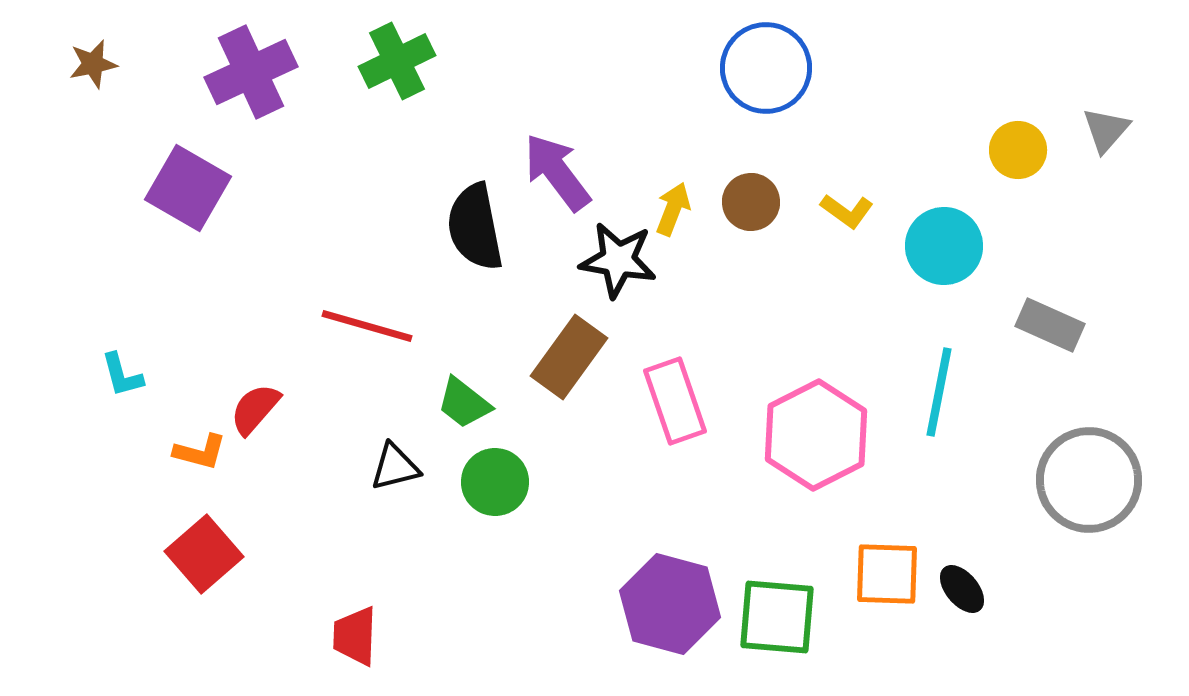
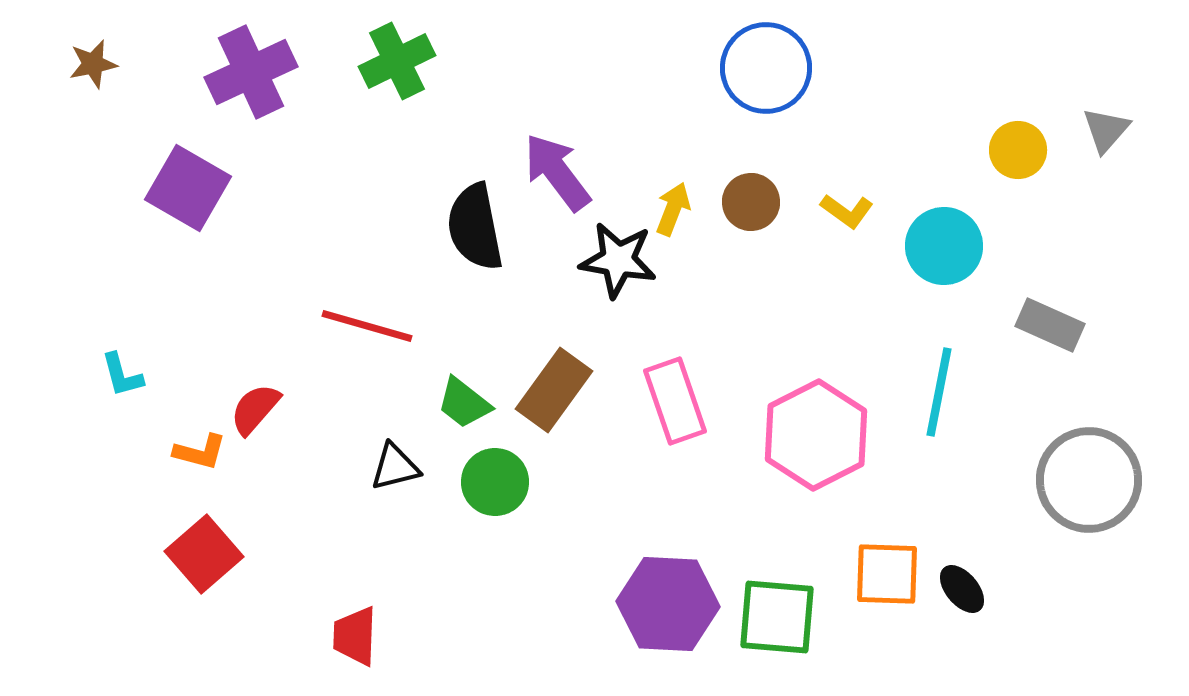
brown rectangle: moved 15 px left, 33 px down
purple hexagon: moved 2 px left; rotated 12 degrees counterclockwise
